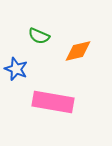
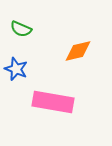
green semicircle: moved 18 px left, 7 px up
